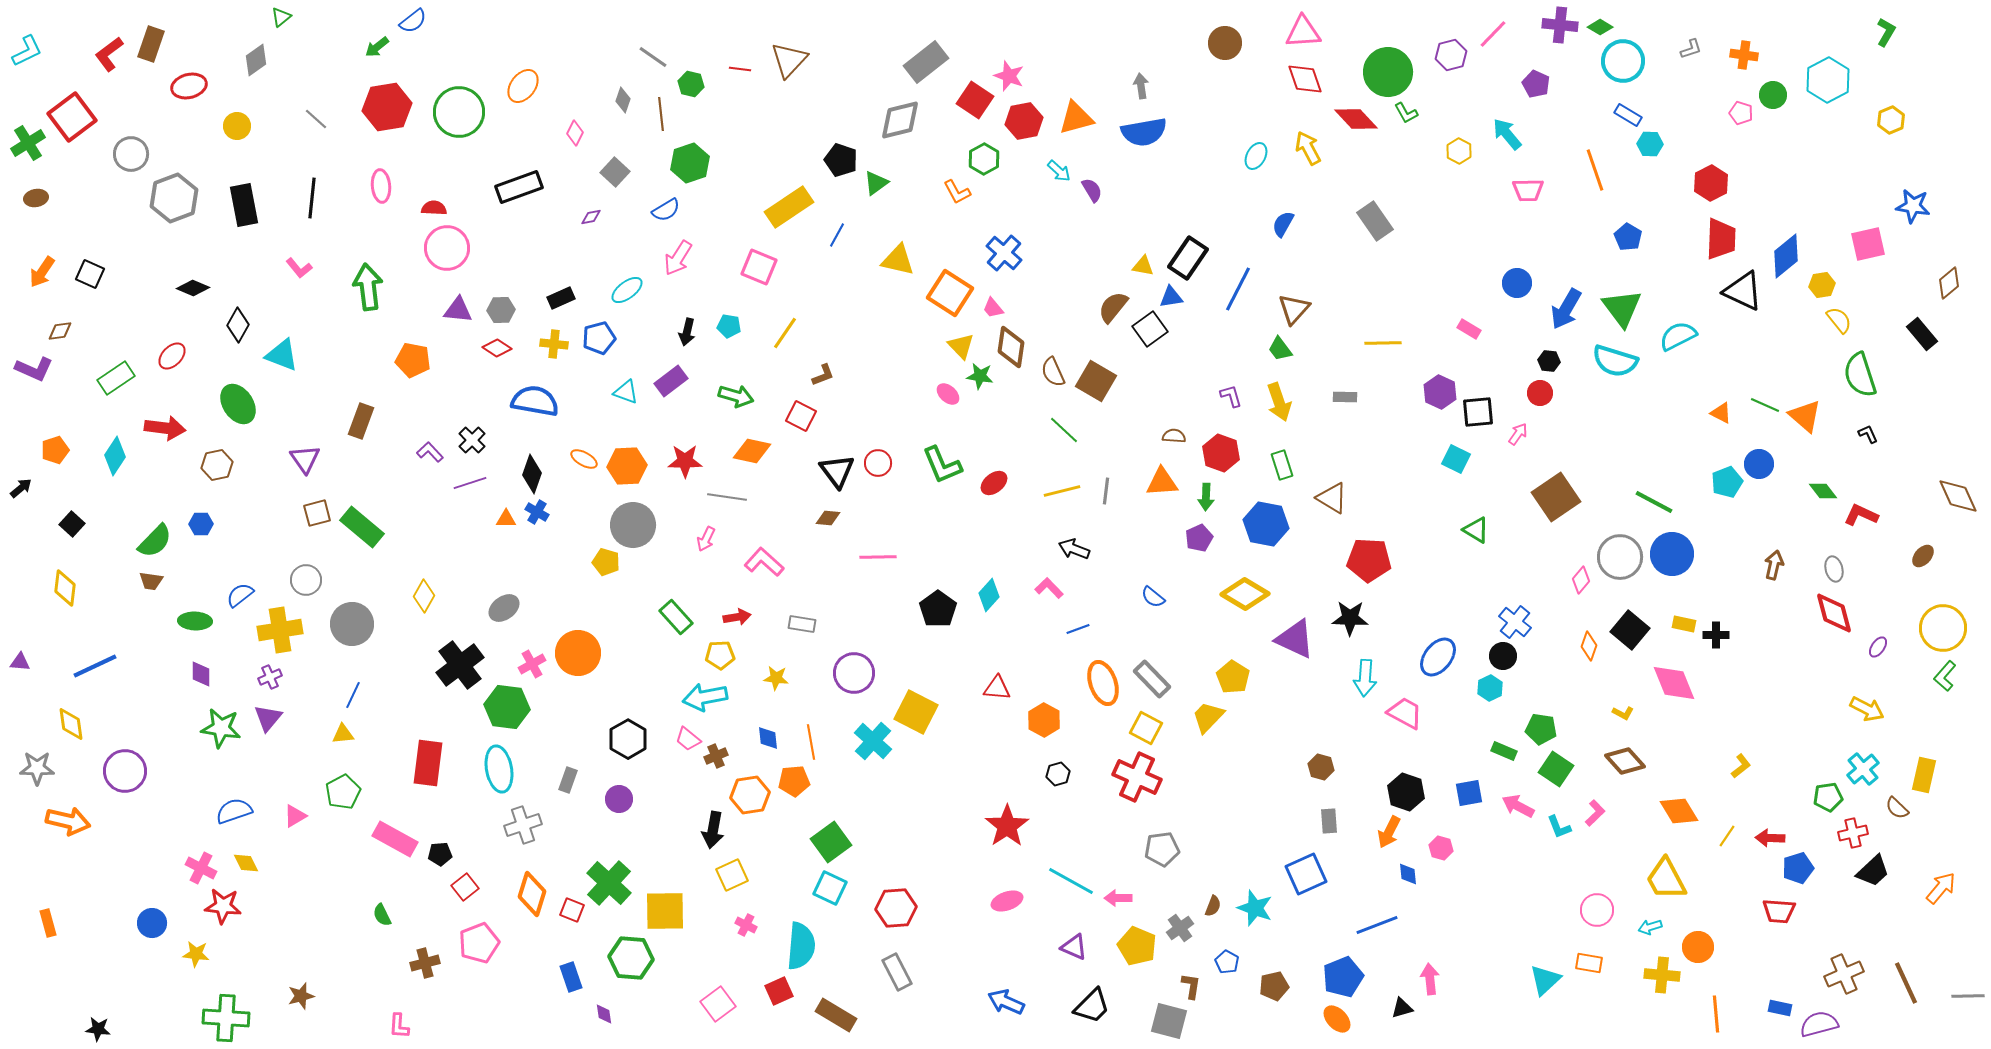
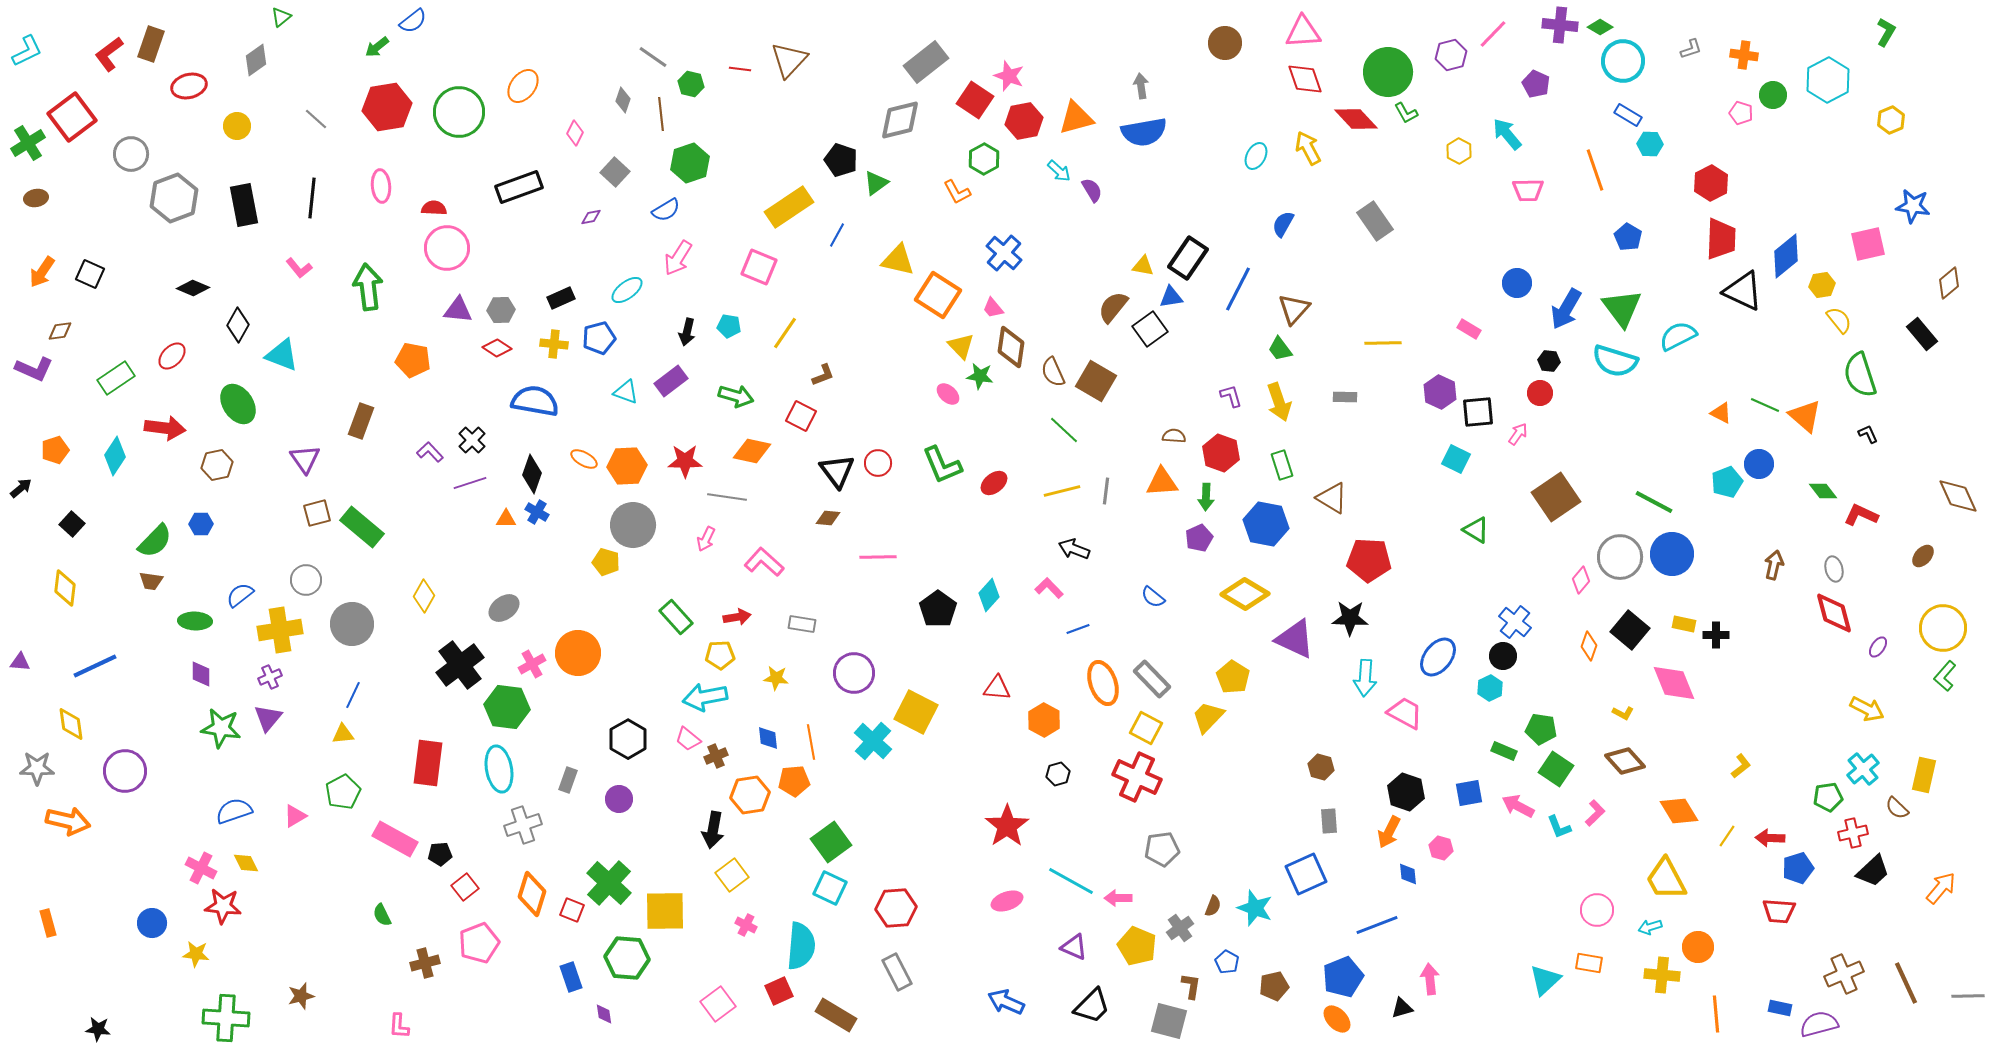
orange square at (950, 293): moved 12 px left, 2 px down
yellow square at (732, 875): rotated 12 degrees counterclockwise
green hexagon at (631, 958): moved 4 px left
